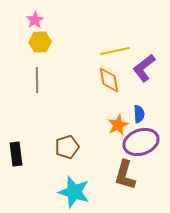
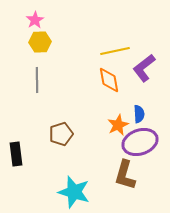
purple ellipse: moved 1 px left
brown pentagon: moved 6 px left, 13 px up
